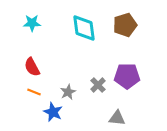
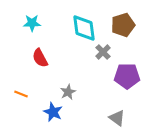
brown pentagon: moved 2 px left
red semicircle: moved 8 px right, 9 px up
gray cross: moved 5 px right, 33 px up
orange line: moved 13 px left, 2 px down
gray triangle: rotated 30 degrees clockwise
